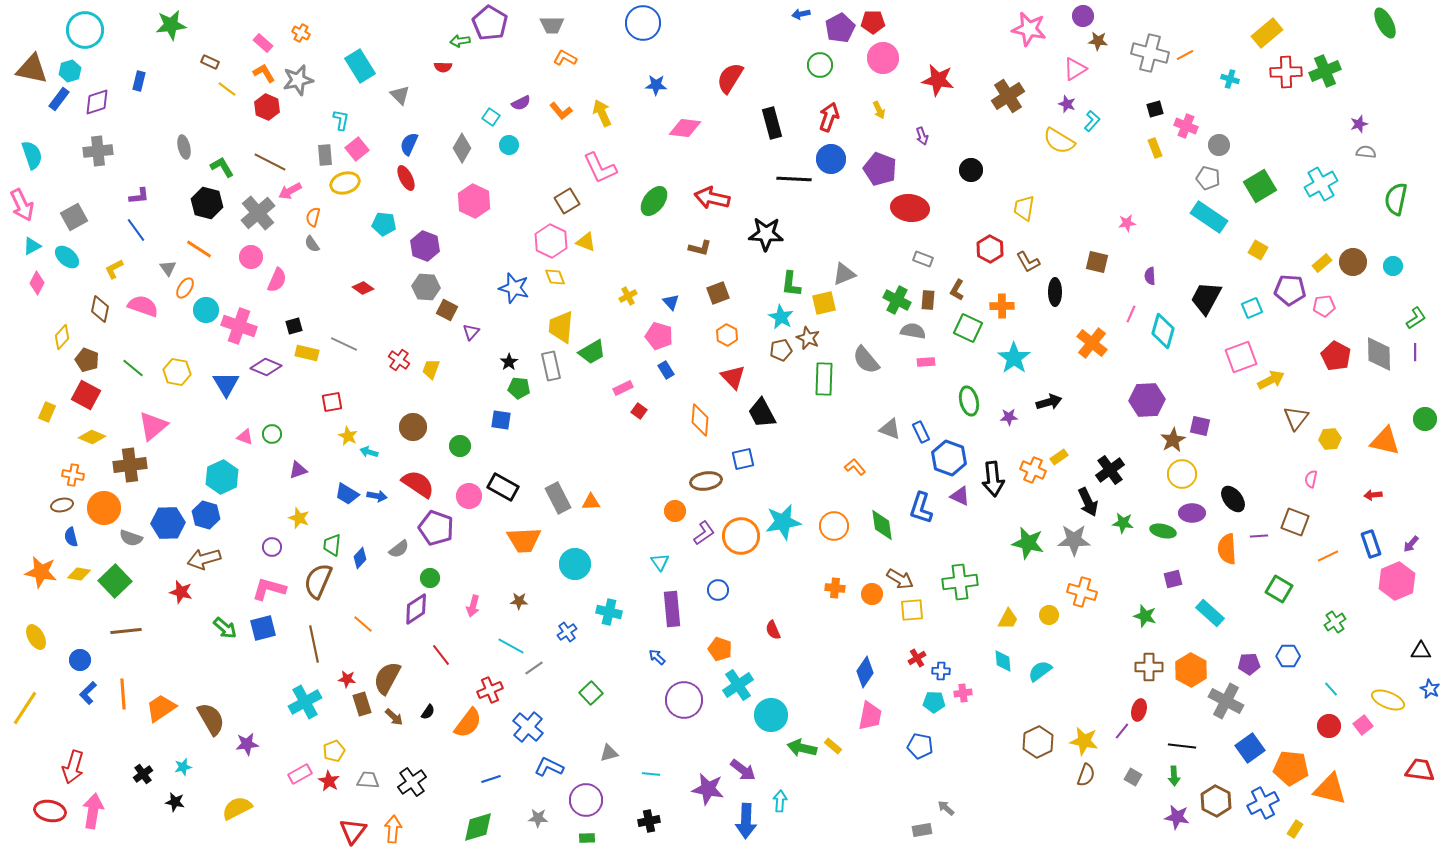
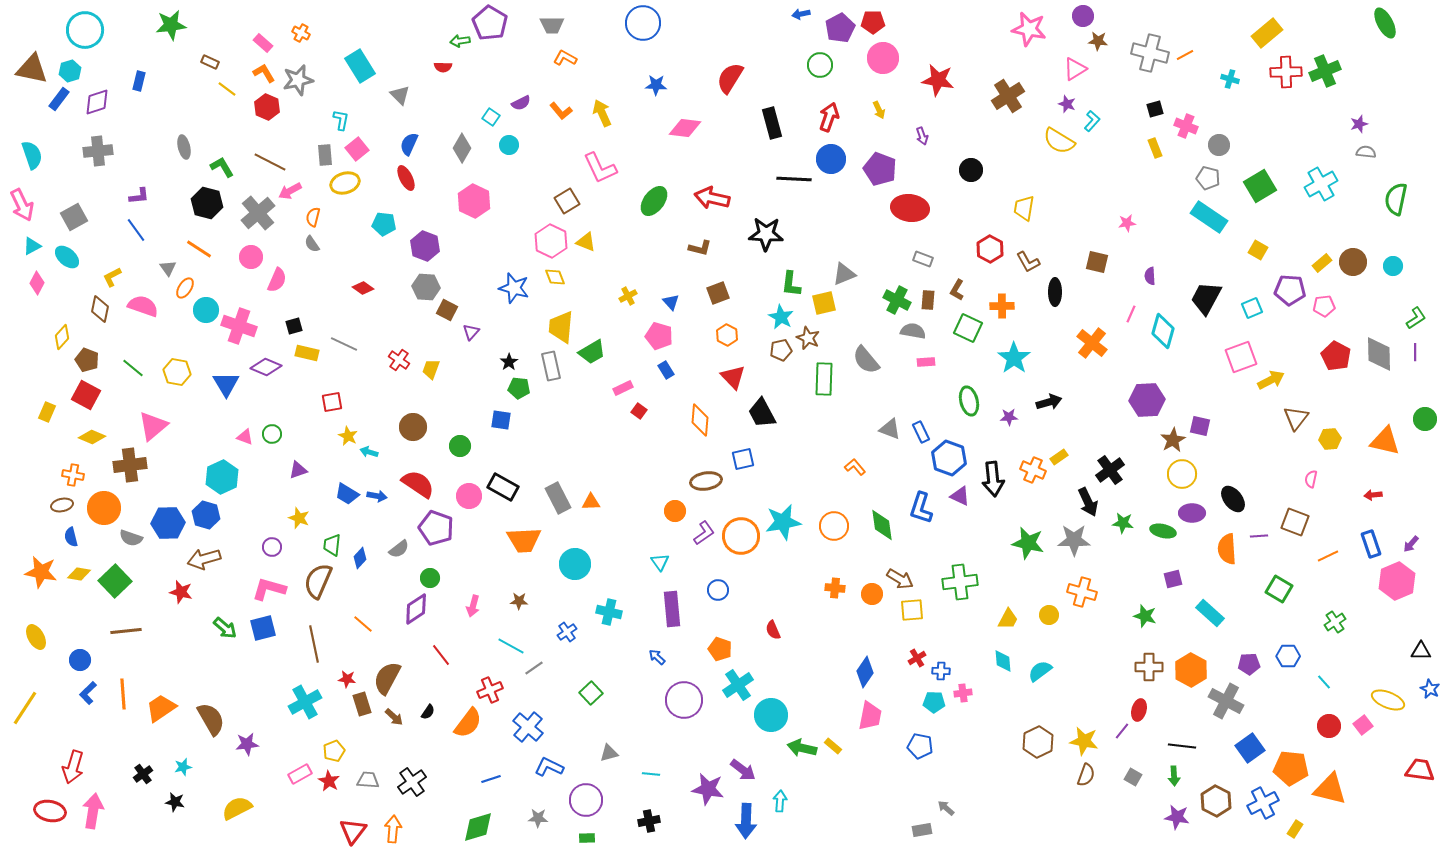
yellow L-shape at (114, 269): moved 2 px left, 8 px down
cyan line at (1331, 689): moved 7 px left, 7 px up
